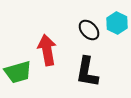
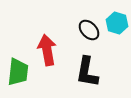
cyan hexagon: rotated 10 degrees counterclockwise
green trapezoid: rotated 68 degrees counterclockwise
